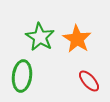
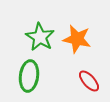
orange star: rotated 20 degrees counterclockwise
green ellipse: moved 7 px right
